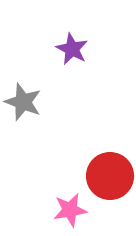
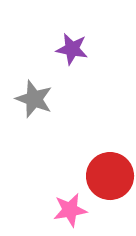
purple star: rotated 16 degrees counterclockwise
gray star: moved 11 px right, 3 px up
